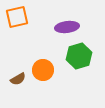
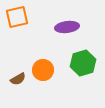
green hexagon: moved 4 px right, 7 px down
